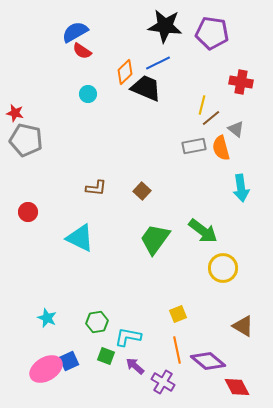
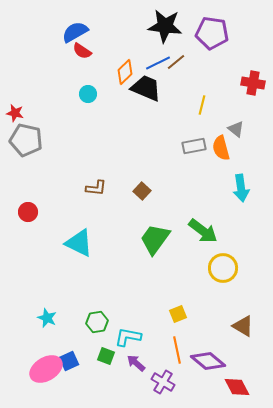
red cross: moved 12 px right, 1 px down
brown line: moved 35 px left, 56 px up
cyan triangle: moved 1 px left, 5 px down
purple arrow: moved 1 px right, 3 px up
